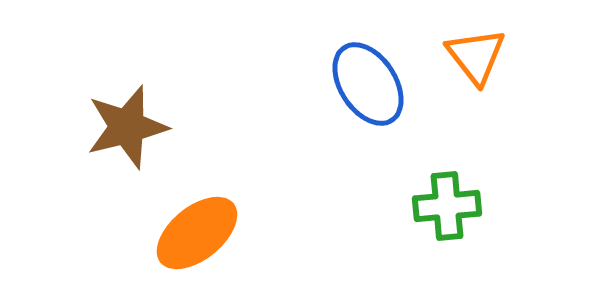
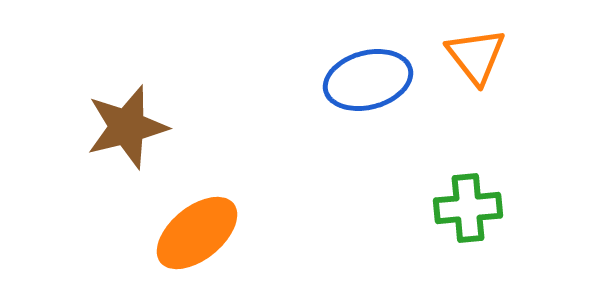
blue ellipse: moved 4 px up; rotated 72 degrees counterclockwise
green cross: moved 21 px right, 2 px down
